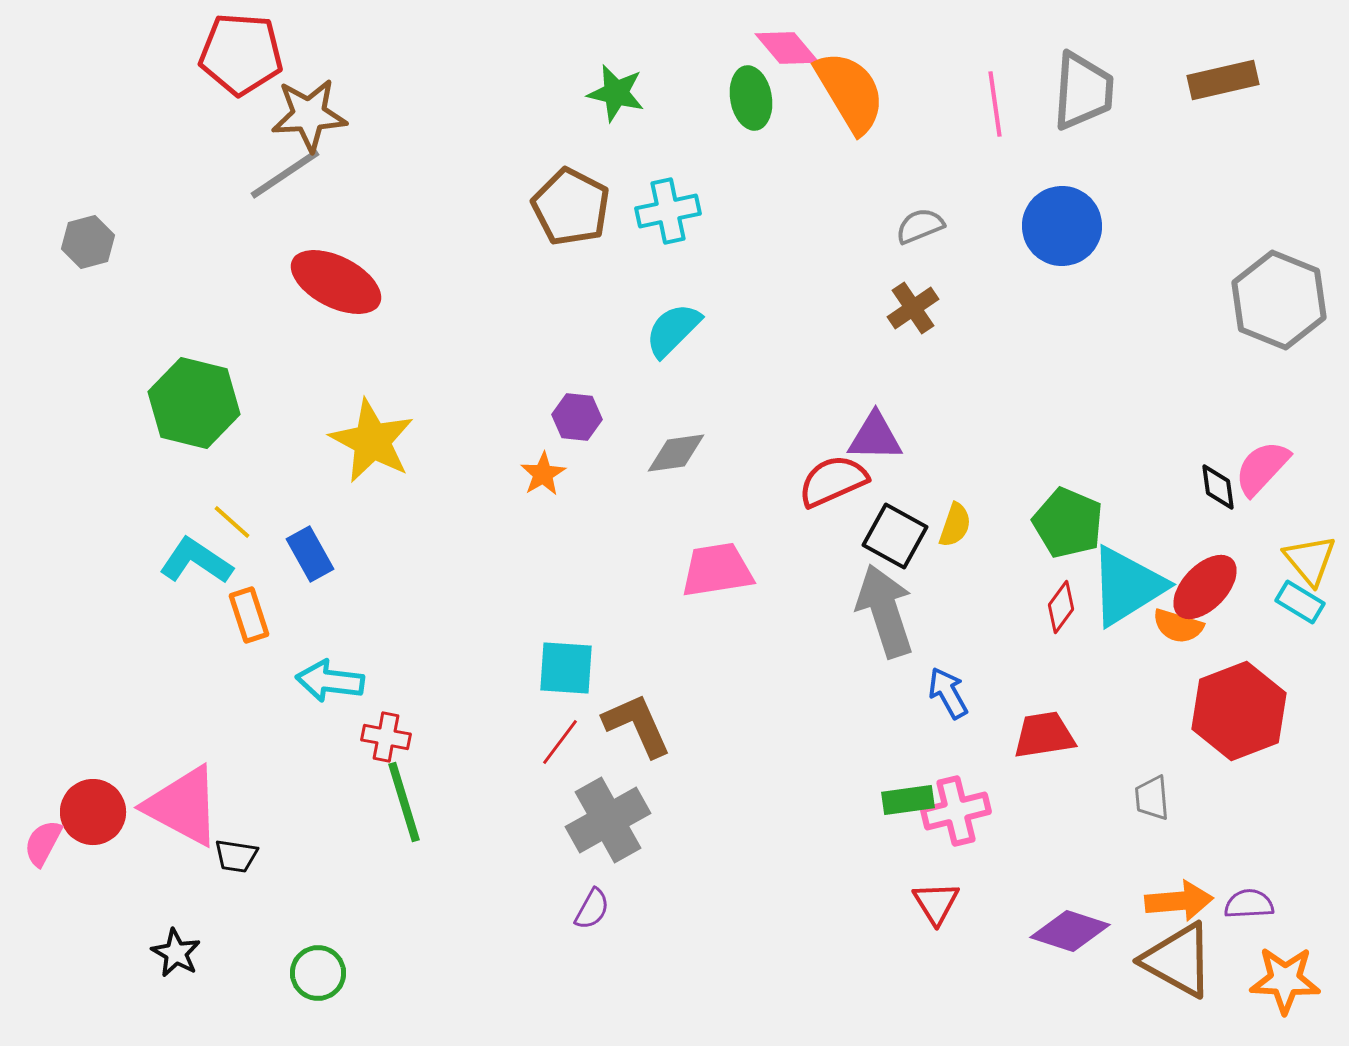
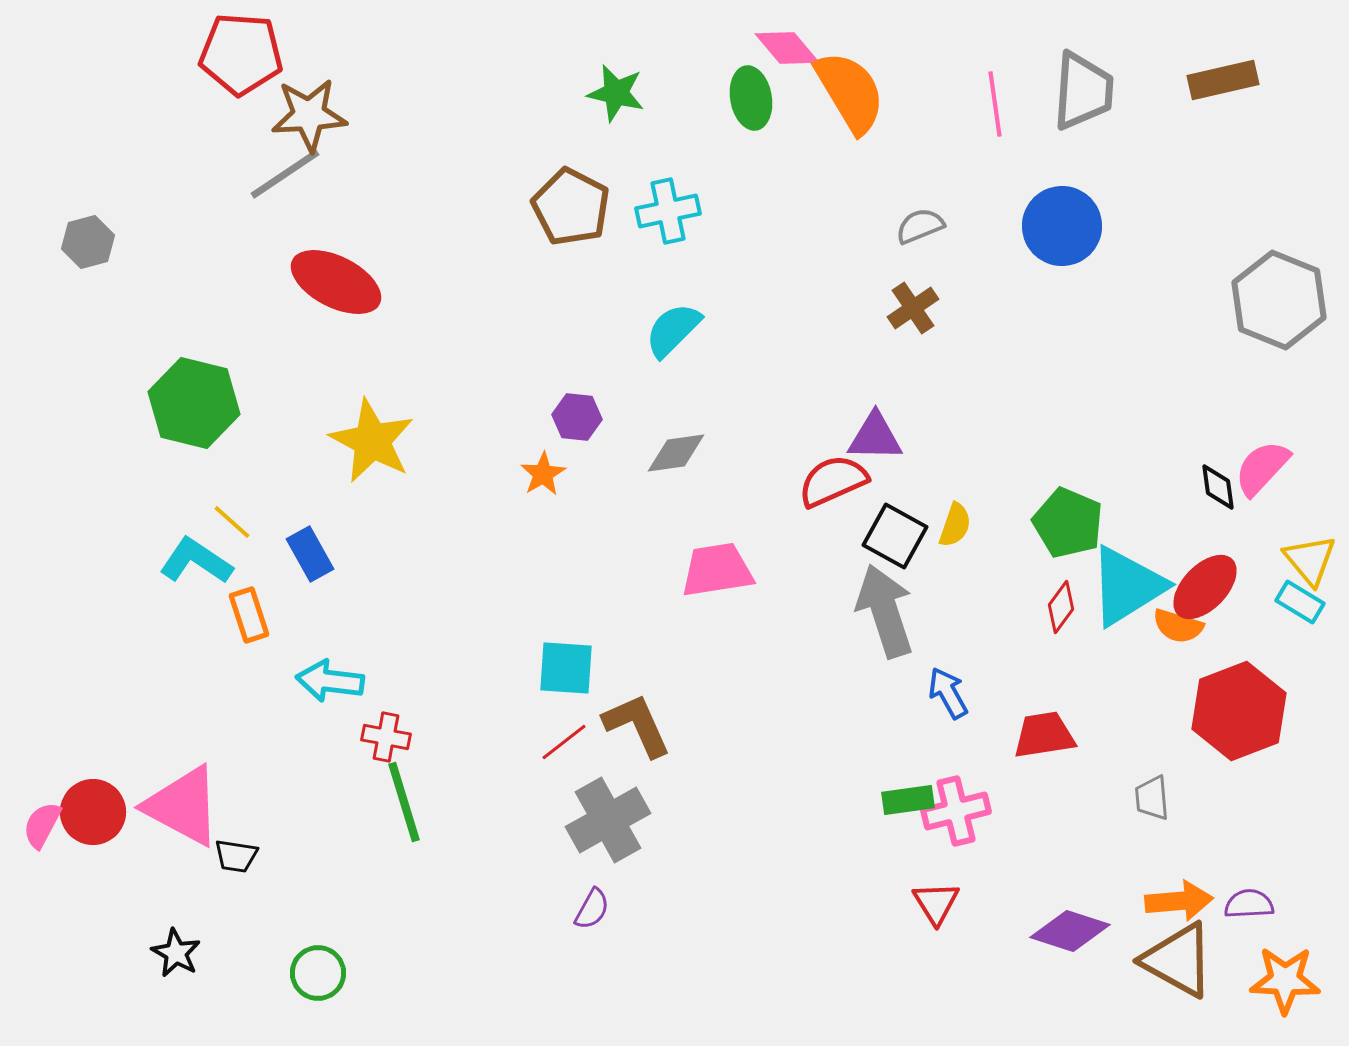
red line at (560, 742): moved 4 px right; rotated 15 degrees clockwise
pink semicircle at (43, 843): moved 1 px left, 18 px up
